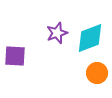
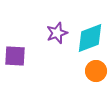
orange circle: moved 1 px left, 2 px up
